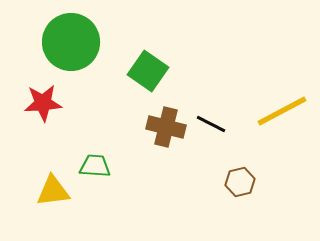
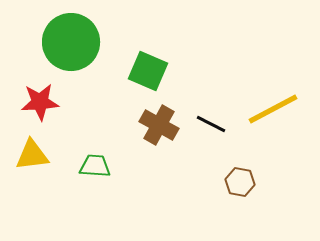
green square: rotated 12 degrees counterclockwise
red star: moved 3 px left, 1 px up
yellow line: moved 9 px left, 2 px up
brown cross: moved 7 px left, 2 px up; rotated 15 degrees clockwise
brown hexagon: rotated 24 degrees clockwise
yellow triangle: moved 21 px left, 36 px up
